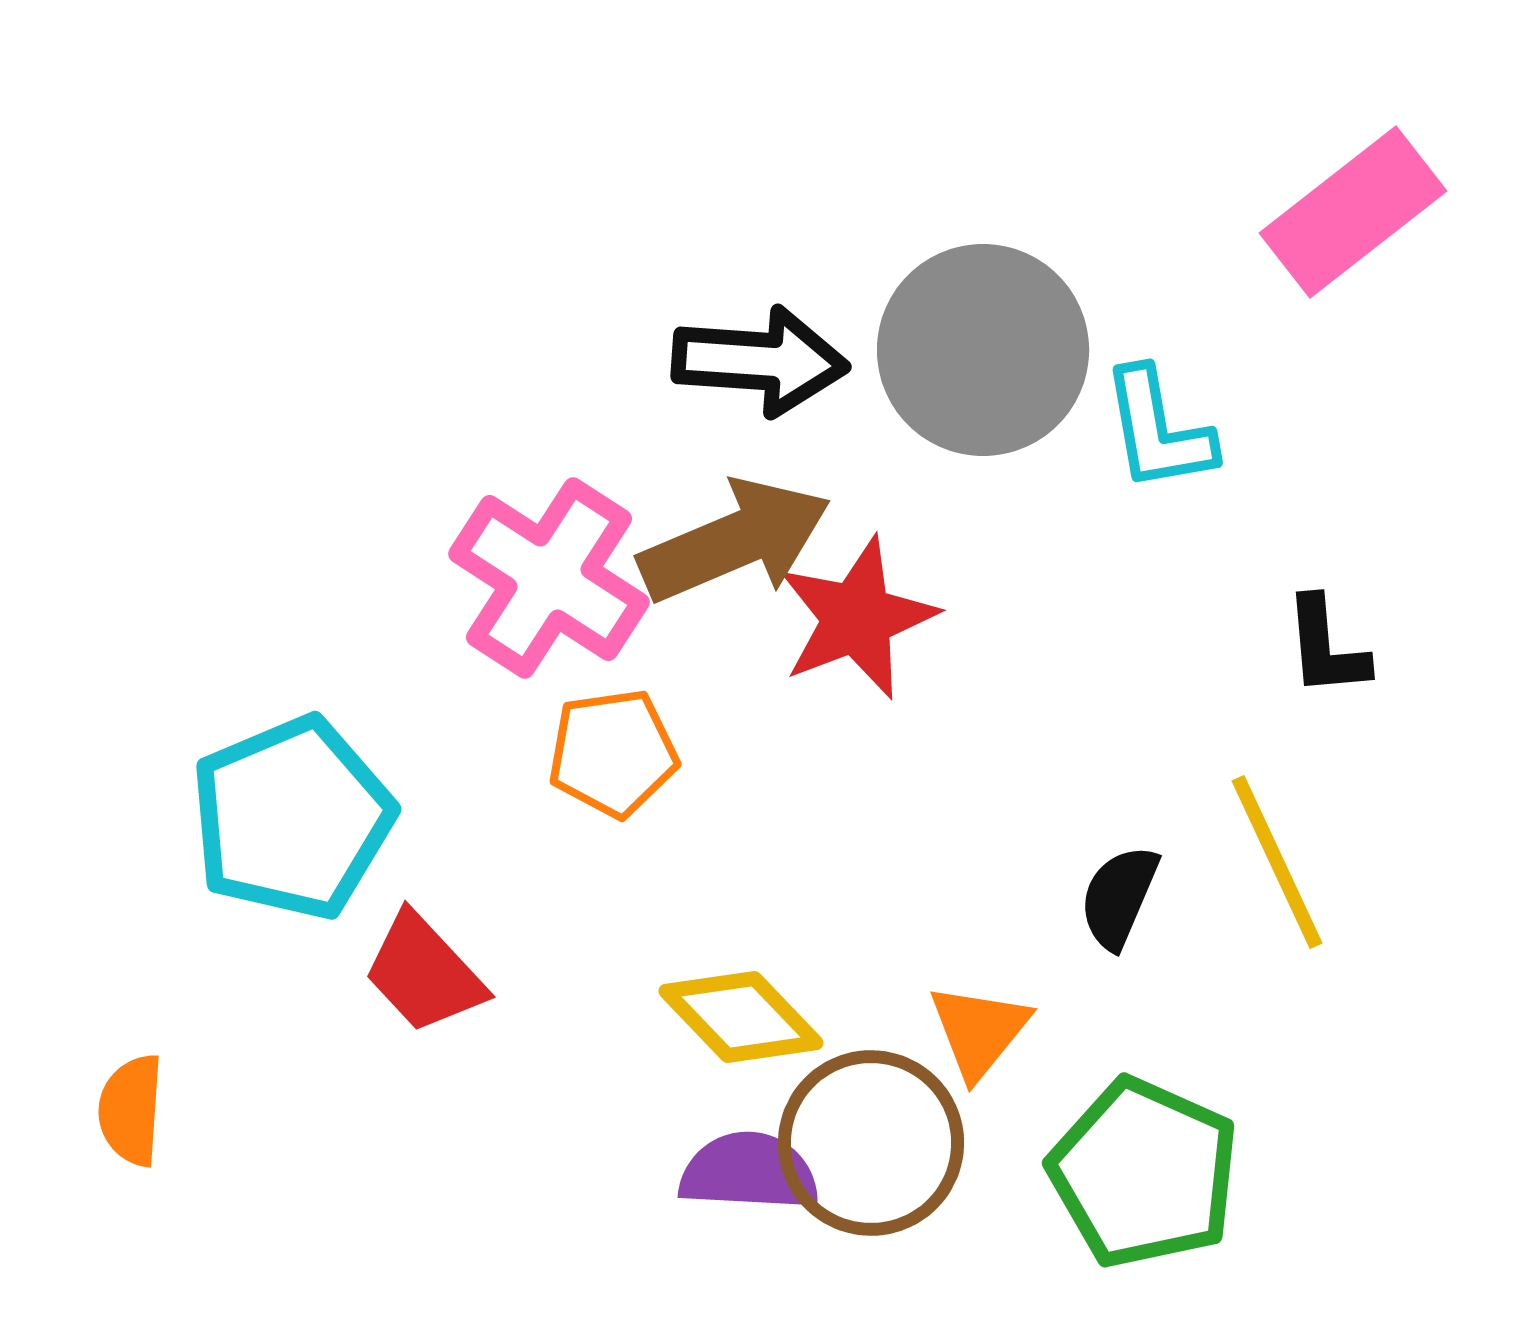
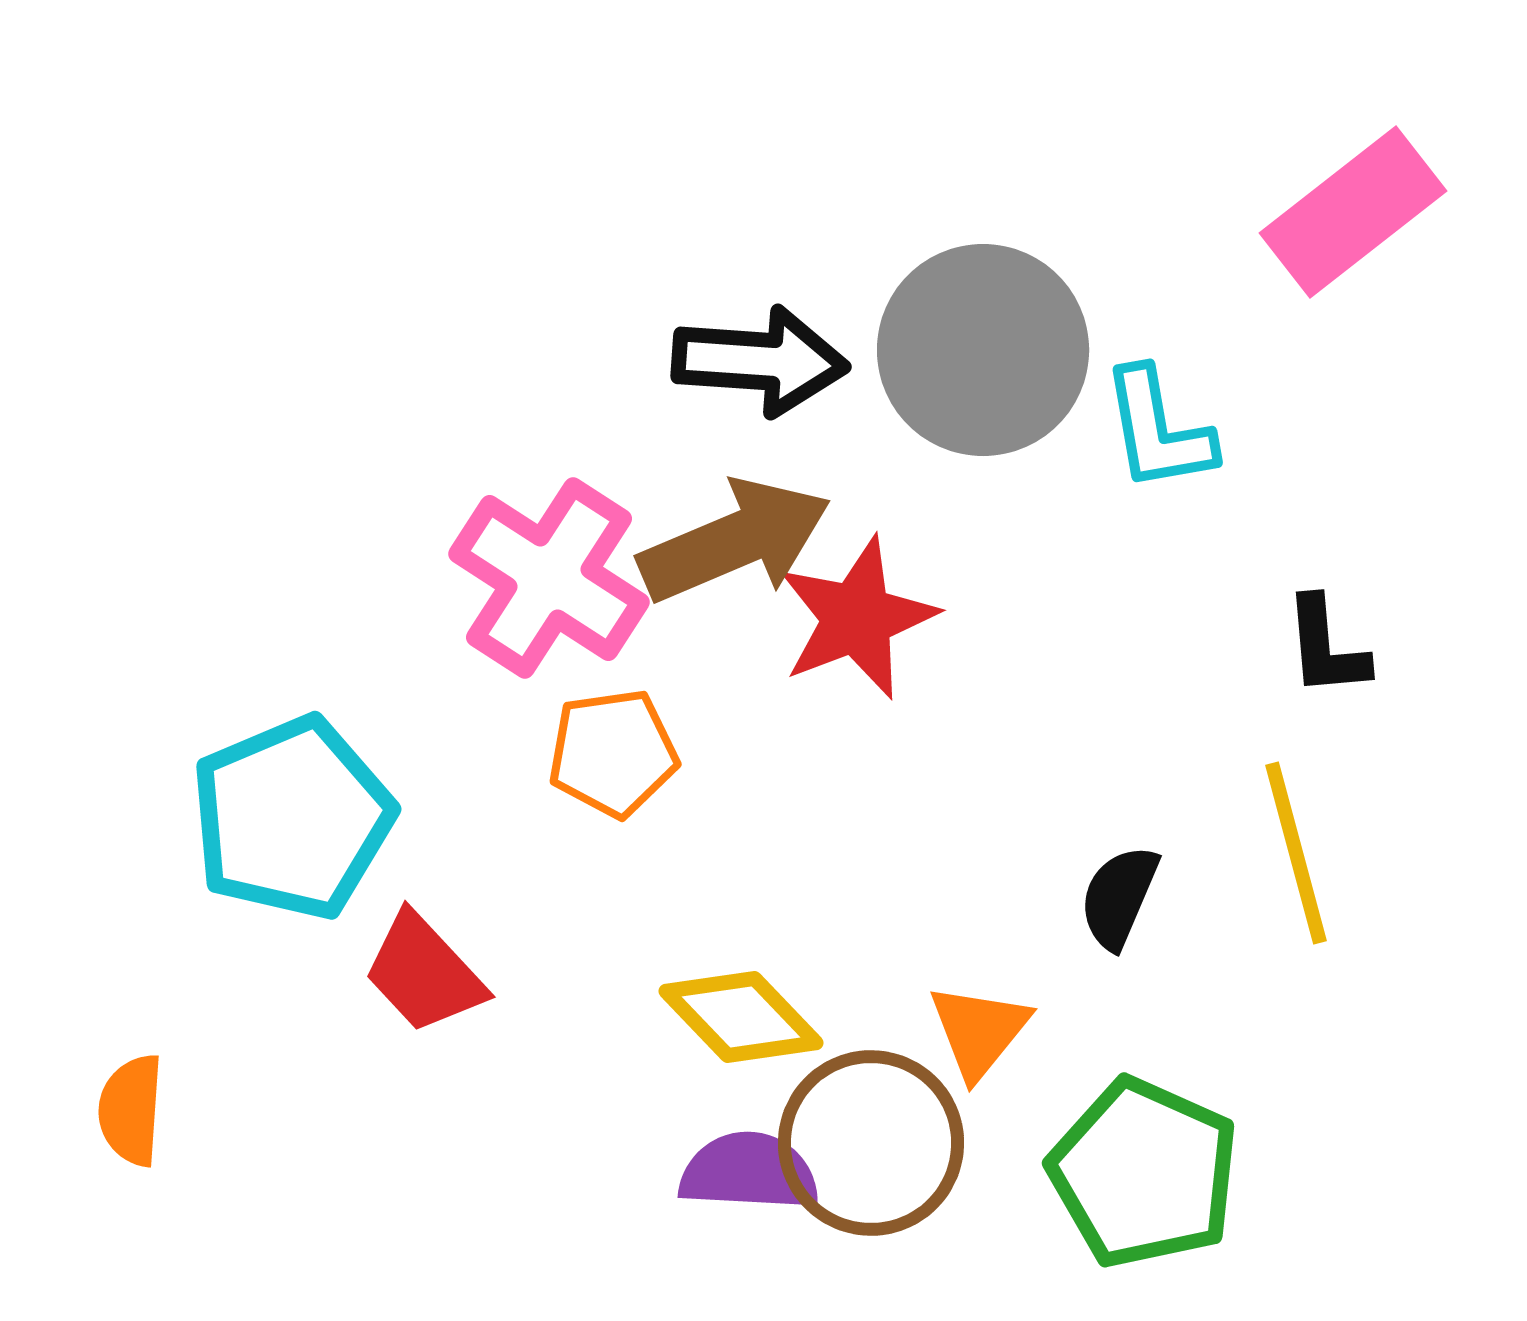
yellow line: moved 19 px right, 9 px up; rotated 10 degrees clockwise
